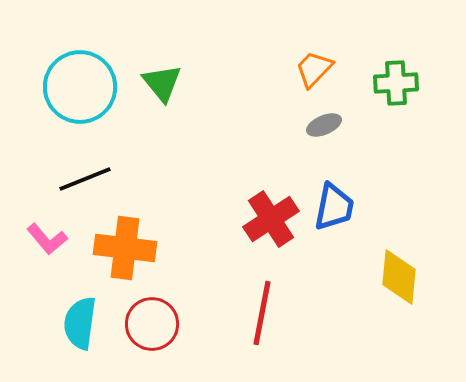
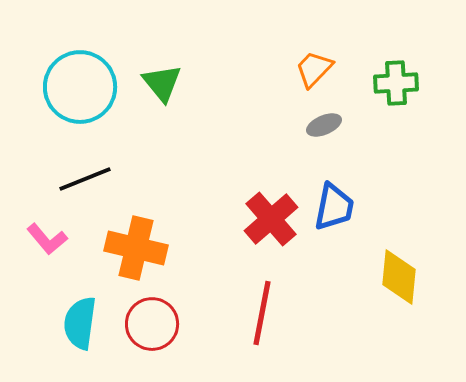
red cross: rotated 8 degrees counterclockwise
orange cross: moved 11 px right; rotated 6 degrees clockwise
